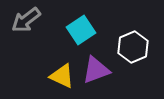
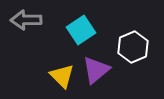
gray arrow: rotated 36 degrees clockwise
purple triangle: rotated 20 degrees counterclockwise
yellow triangle: rotated 20 degrees clockwise
